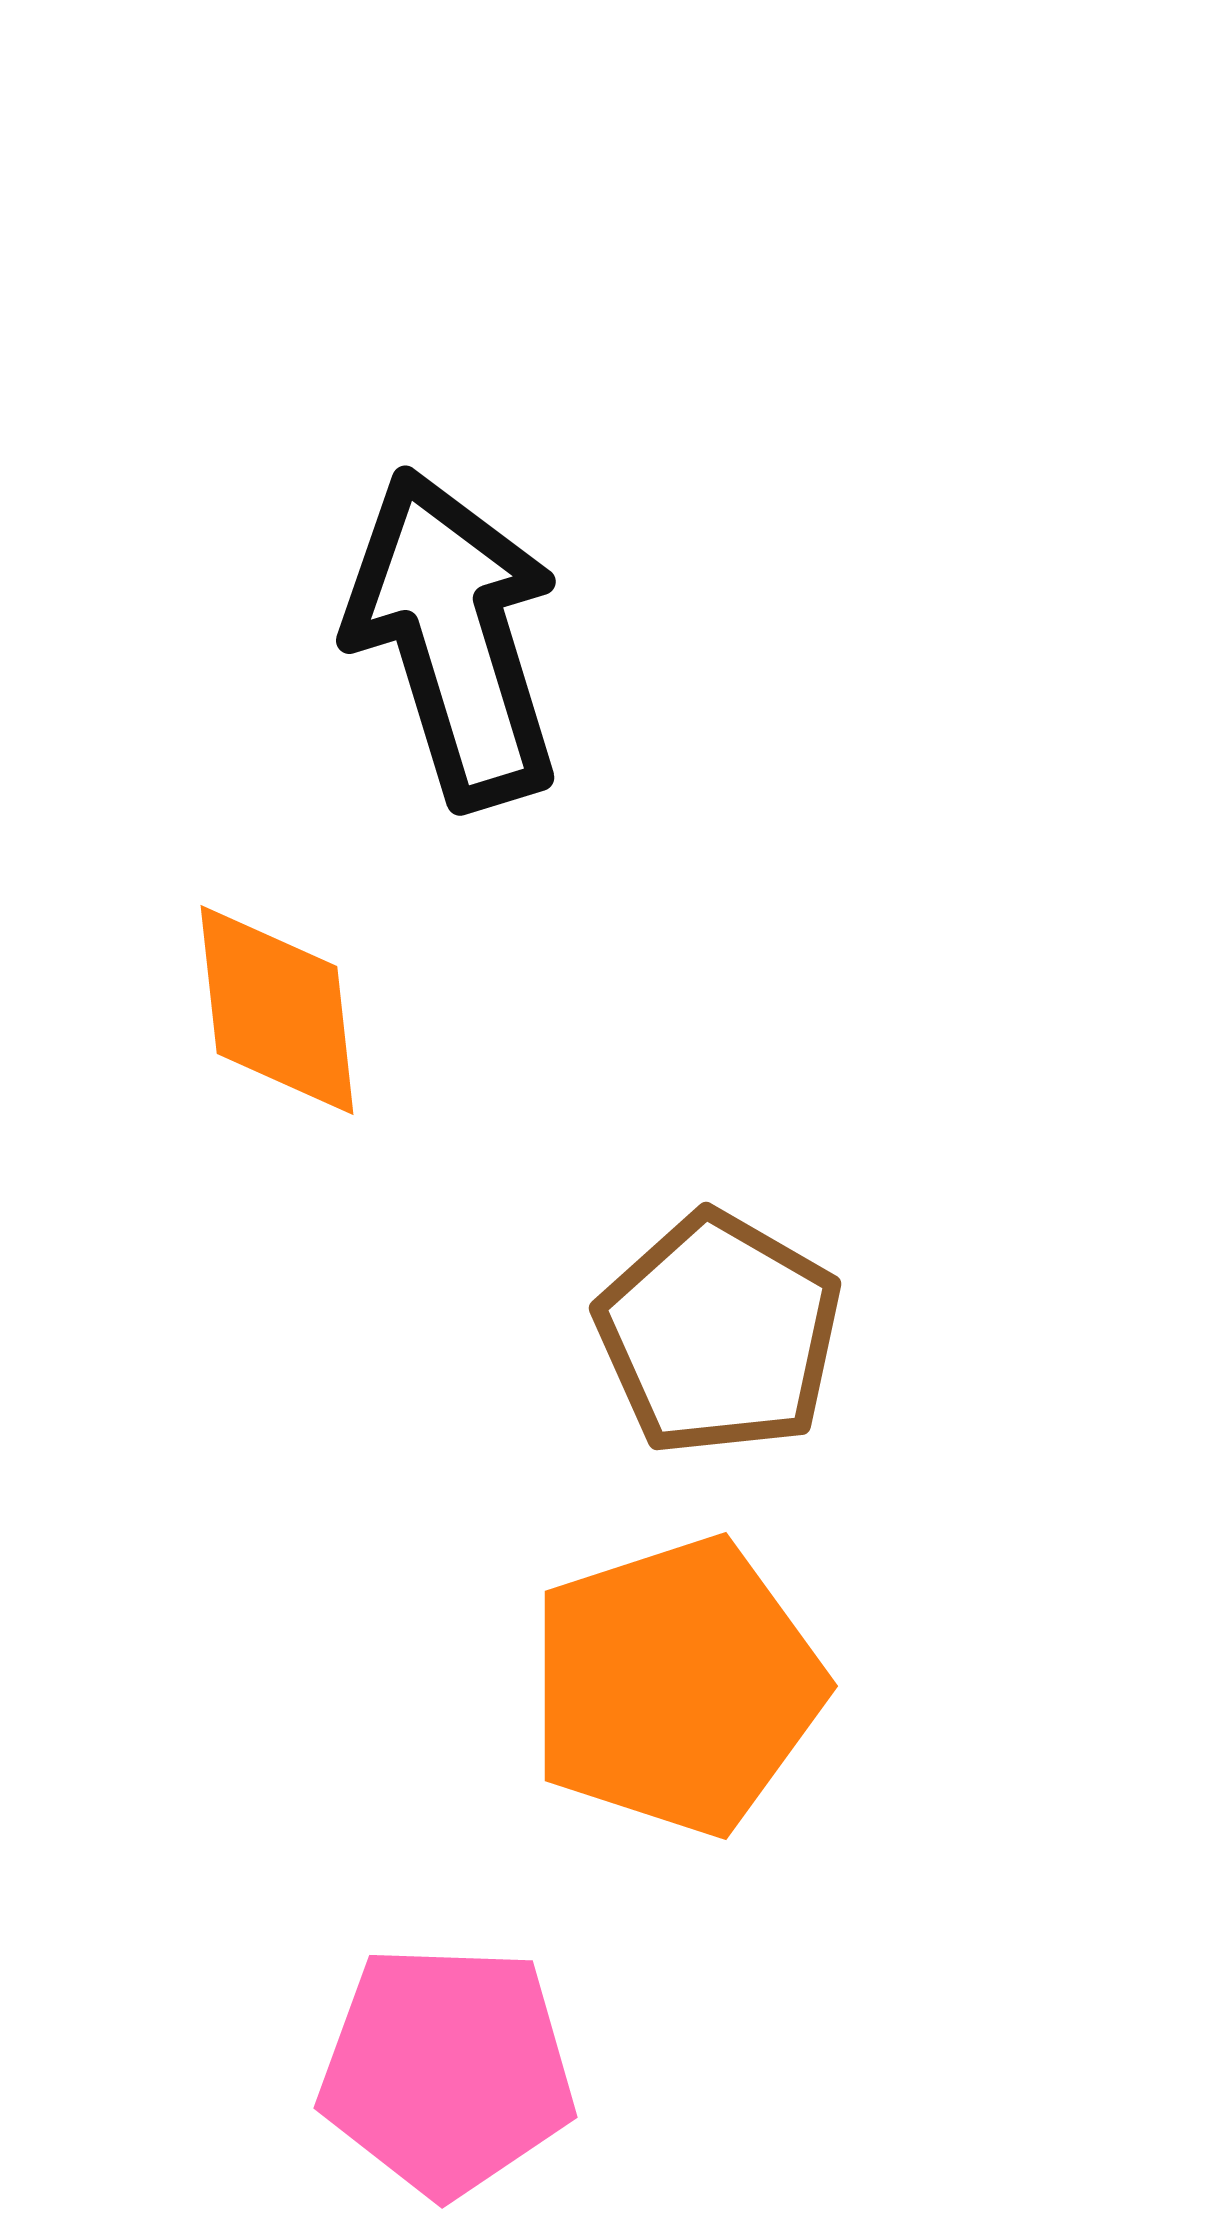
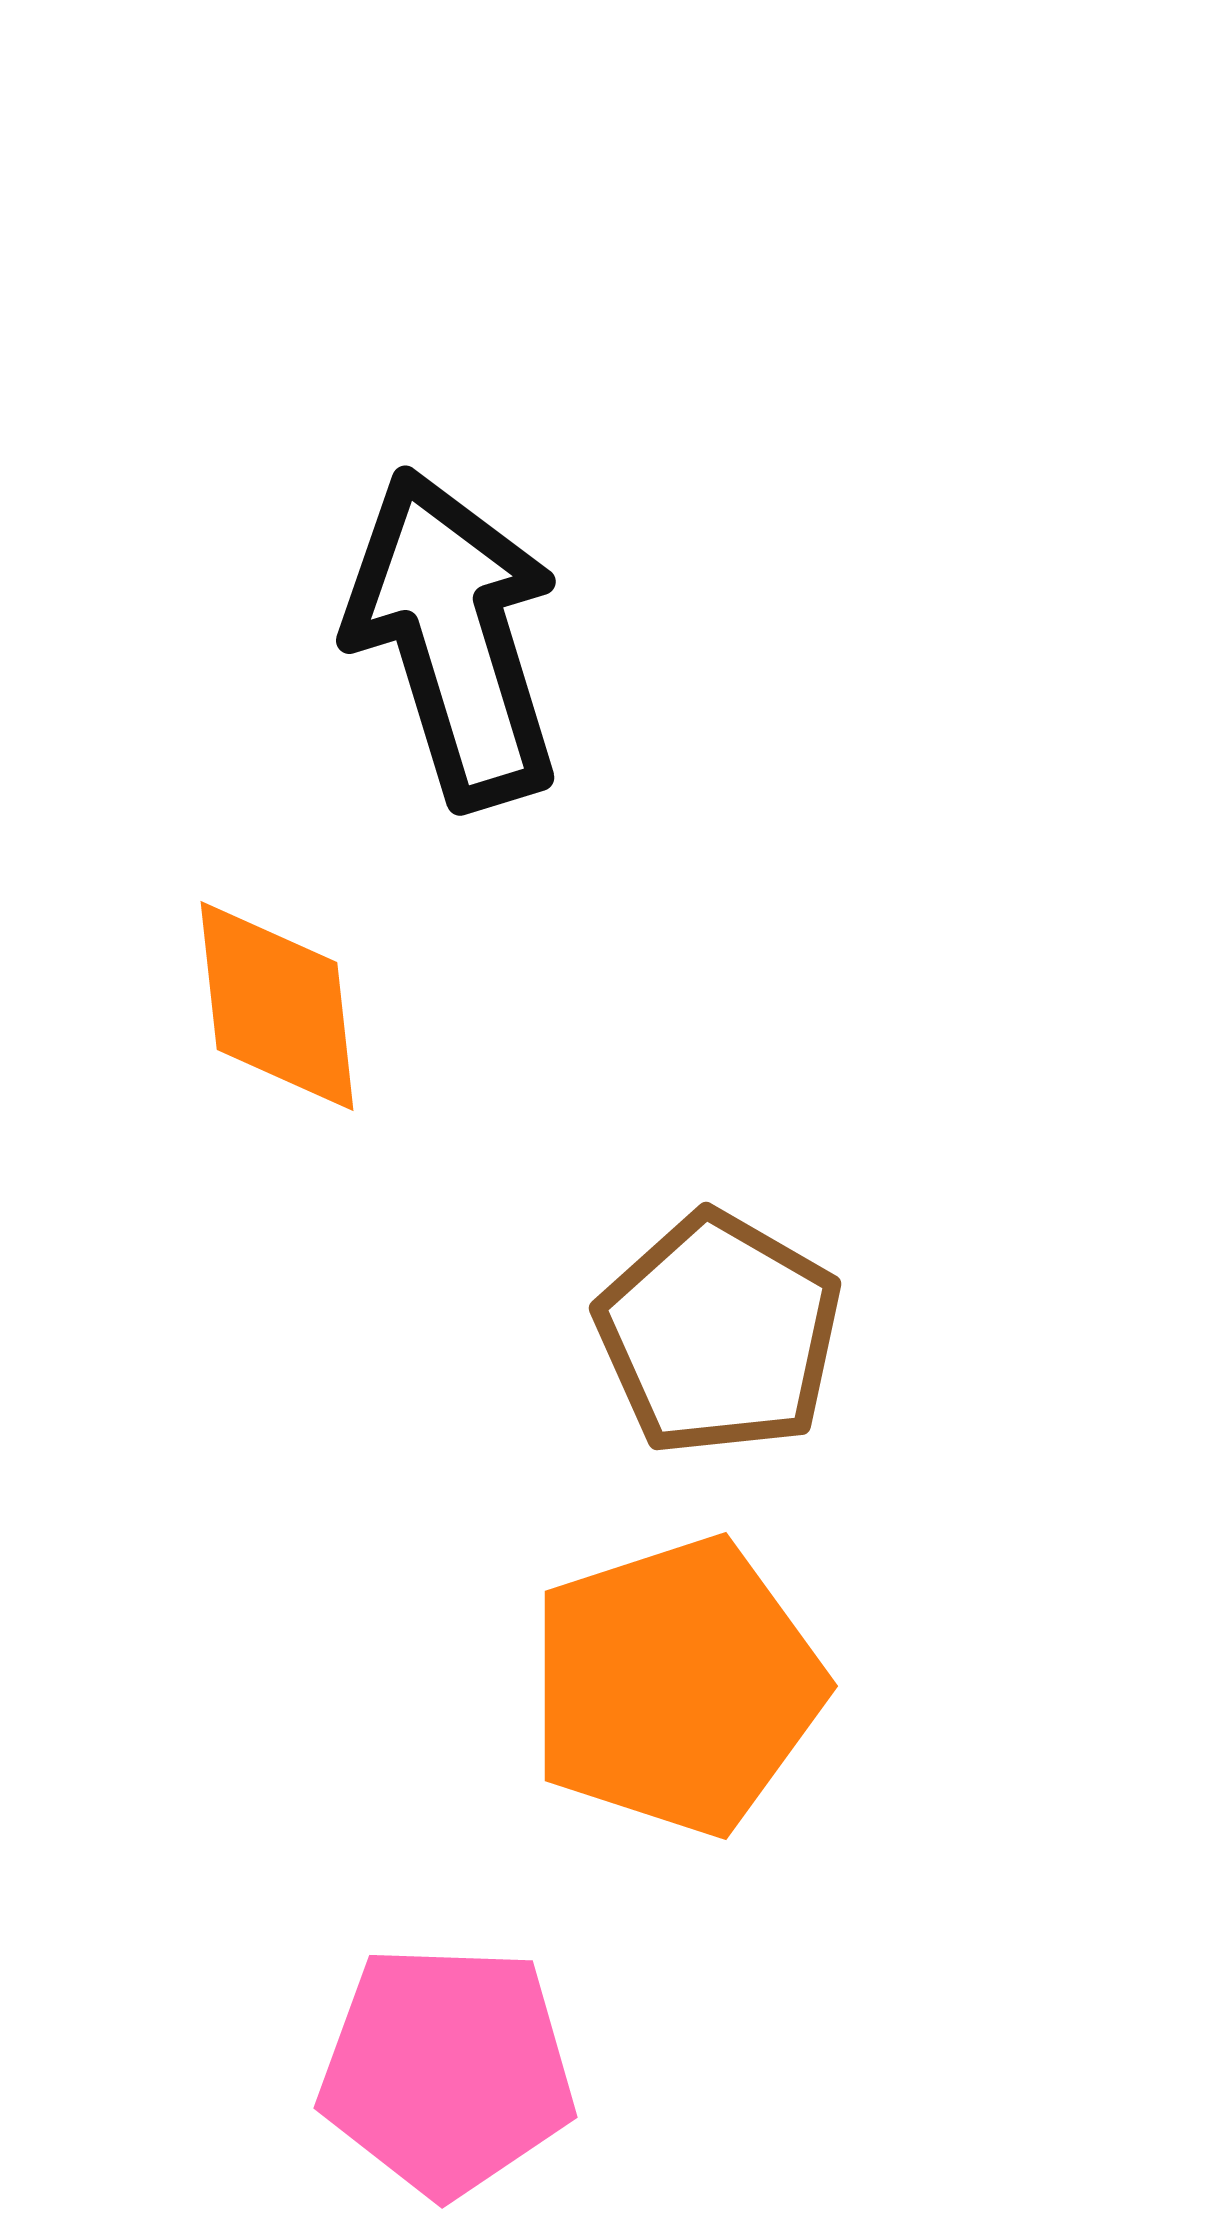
orange diamond: moved 4 px up
